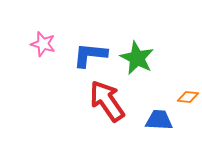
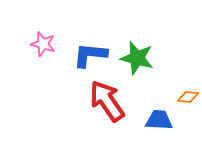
green star: rotated 12 degrees counterclockwise
